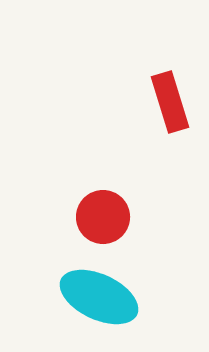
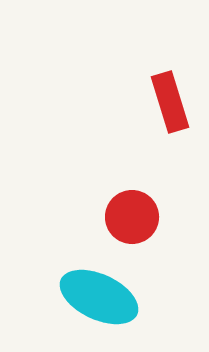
red circle: moved 29 px right
